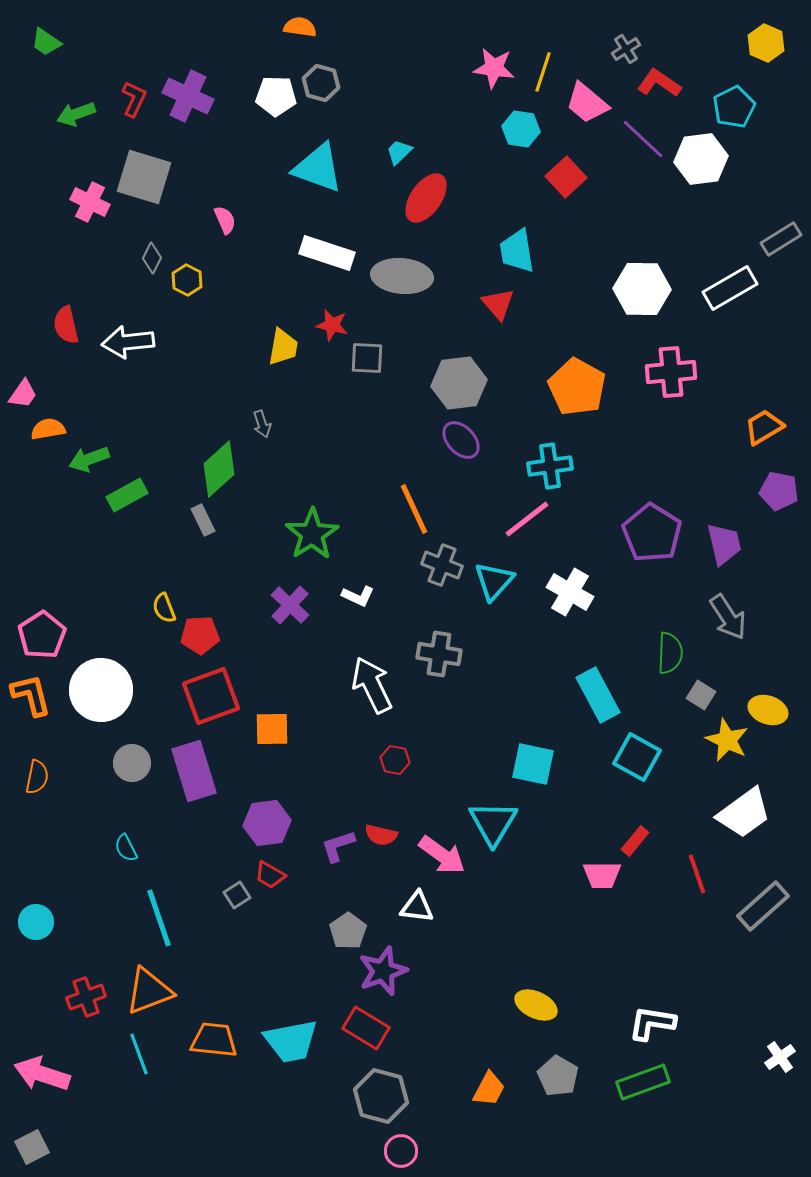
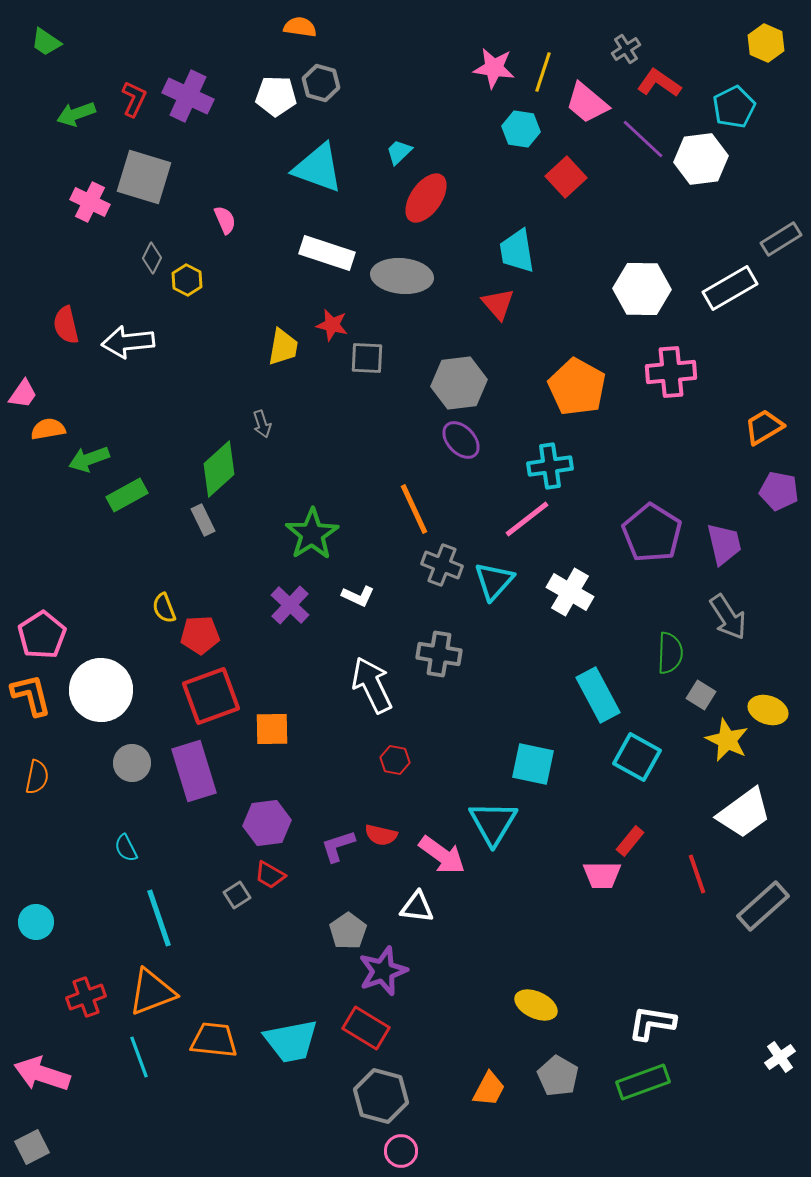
red rectangle at (635, 841): moved 5 px left
orange triangle at (149, 991): moved 3 px right, 1 px down
cyan line at (139, 1054): moved 3 px down
